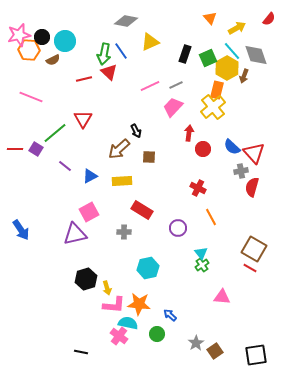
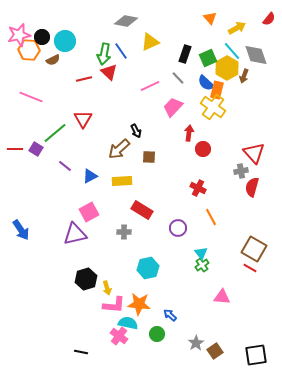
gray line at (176, 85): moved 2 px right, 7 px up; rotated 72 degrees clockwise
yellow cross at (213, 107): rotated 15 degrees counterclockwise
blue semicircle at (232, 147): moved 26 px left, 64 px up
